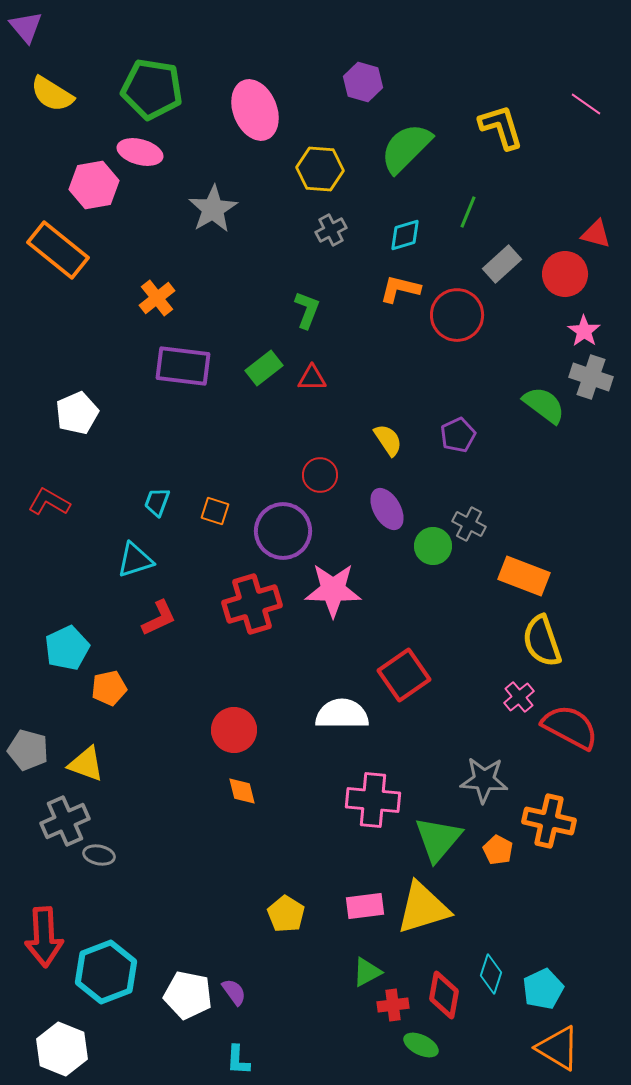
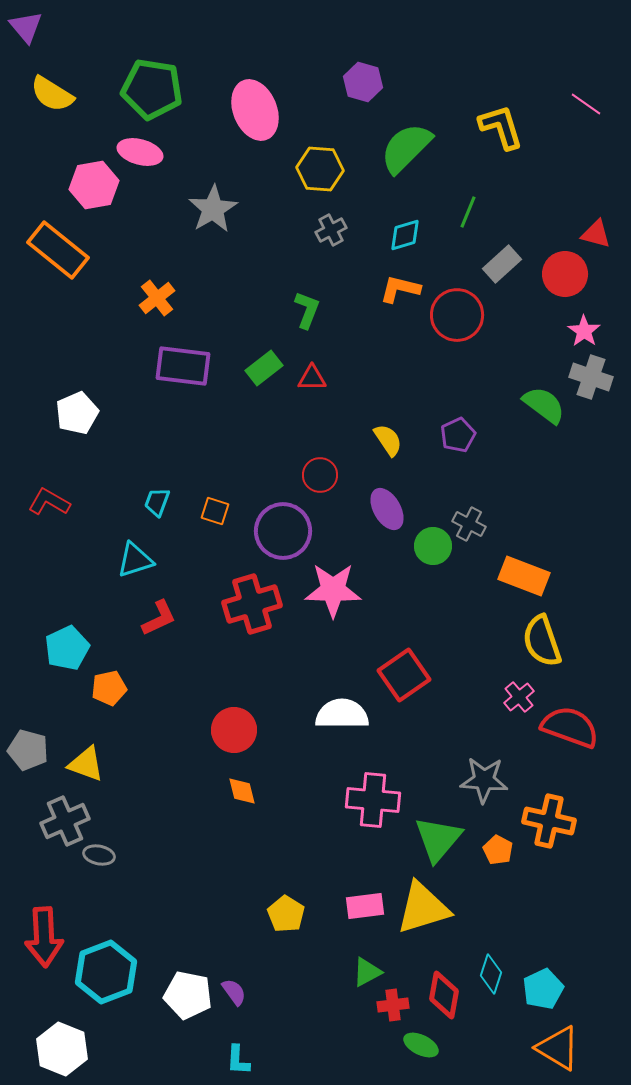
red semicircle at (570, 727): rotated 8 degrees counterclockwise
